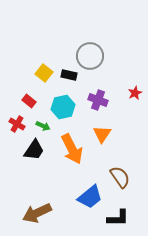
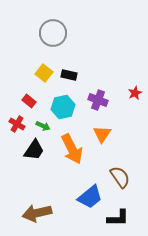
gray circle: moved 37 px left, 23 px up
brown arrow: rotated 12 degrees clockwise
